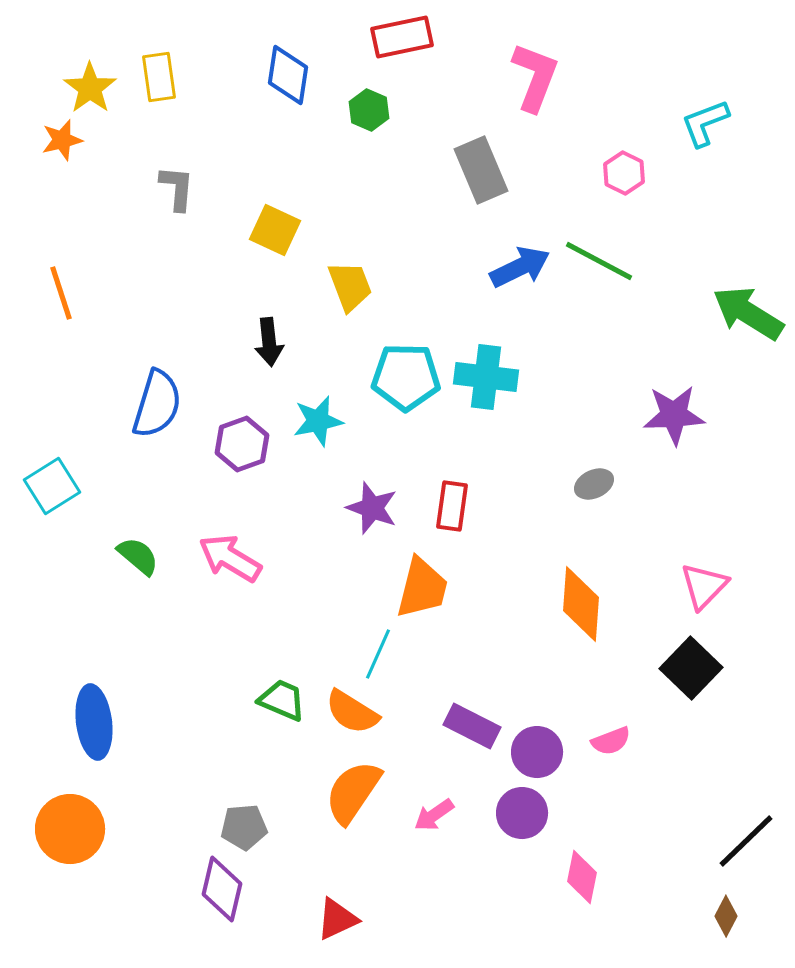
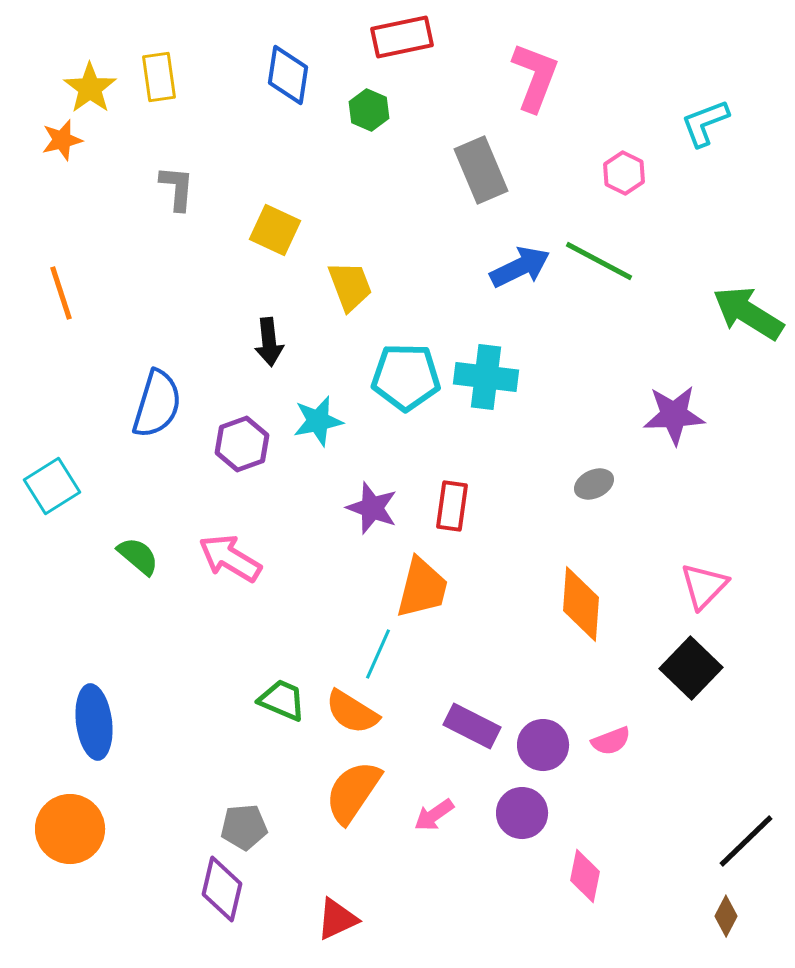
purple circle at (537, 752): moved 6 px right, 7 px up
pink diamond at (582, 877): moved 3 px right, 1 px up
